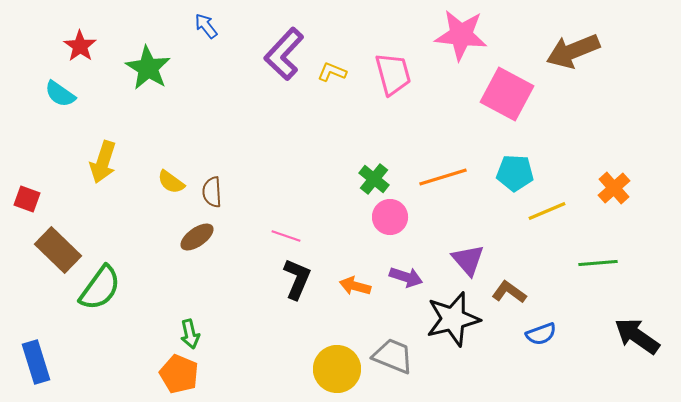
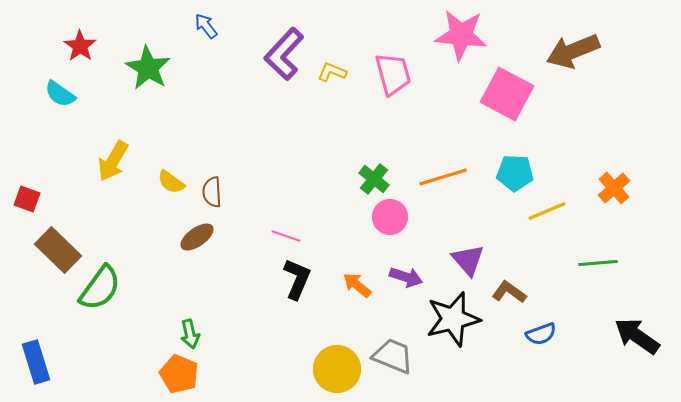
yellow arrow: moved 10 px right, 1 px up; rotated 12 degrees clockwise
orange arrow: moved 2 px right, 1 px up; rotated 24 degrees clockwise
